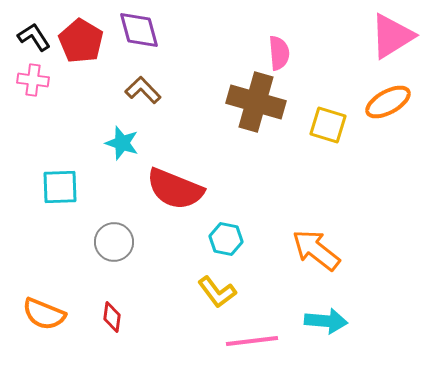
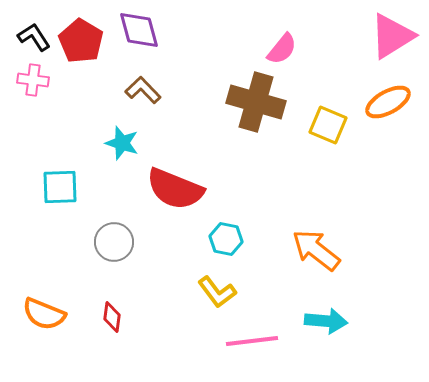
pink semicircle: moved 3 px right, 4 px up; rotated 44 degrees clockwise
yellow square: rotated 6 degrees clockwise
